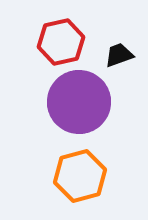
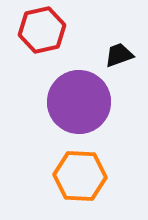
red hexagon: moved 19 px left, 12 px up
orange hexagon: rotated 18 degrees clockwise
